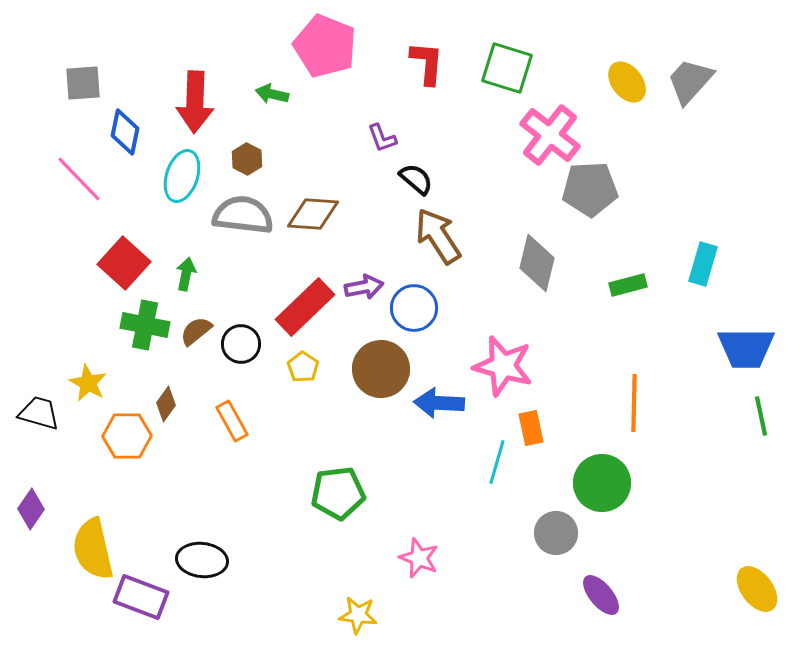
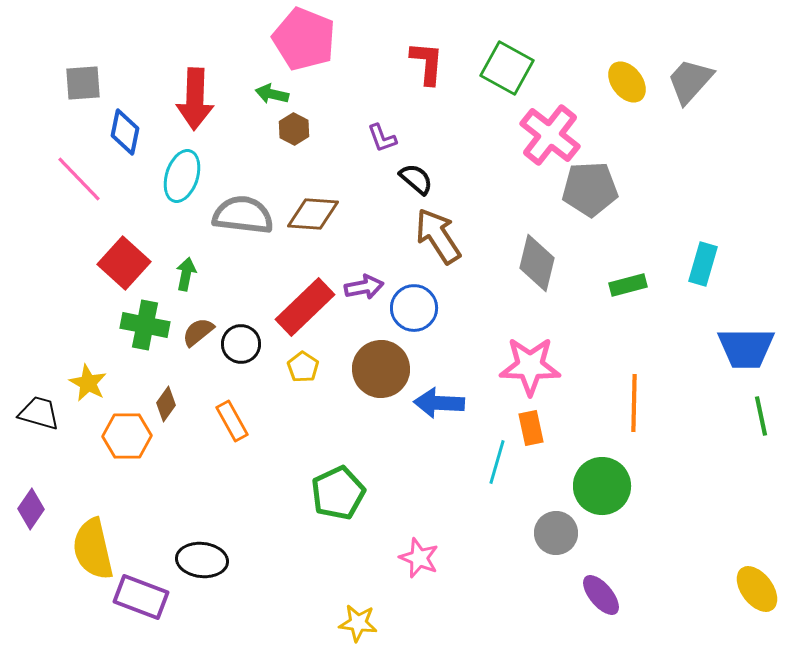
pink pentagon at (325, 46): moved 21 px left, 7 px up
green square at (507, 68): rotated 12 degrees clockwise
red arrow at (195, 102): moved 3 px up
brown hexagon at (247, 159): moved 47 px right, 30 px up
brown semicircle at (196, 331): moved 2 px right, 1 px down
pink star at (503, 366): moved 27 px right; rotated 14 degrees counterclockwise
green circle at (602, 483): moved 3 px down
green pentagon at (338, 493): rotated 18 degrees counterclockwise
yellow star at (358, 615): moved 8 px down
